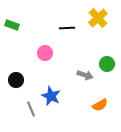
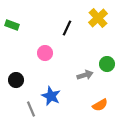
black line: rotated 63 degrees counterclockwise
gray arrow: rotated 35 degrees counterclockwise
